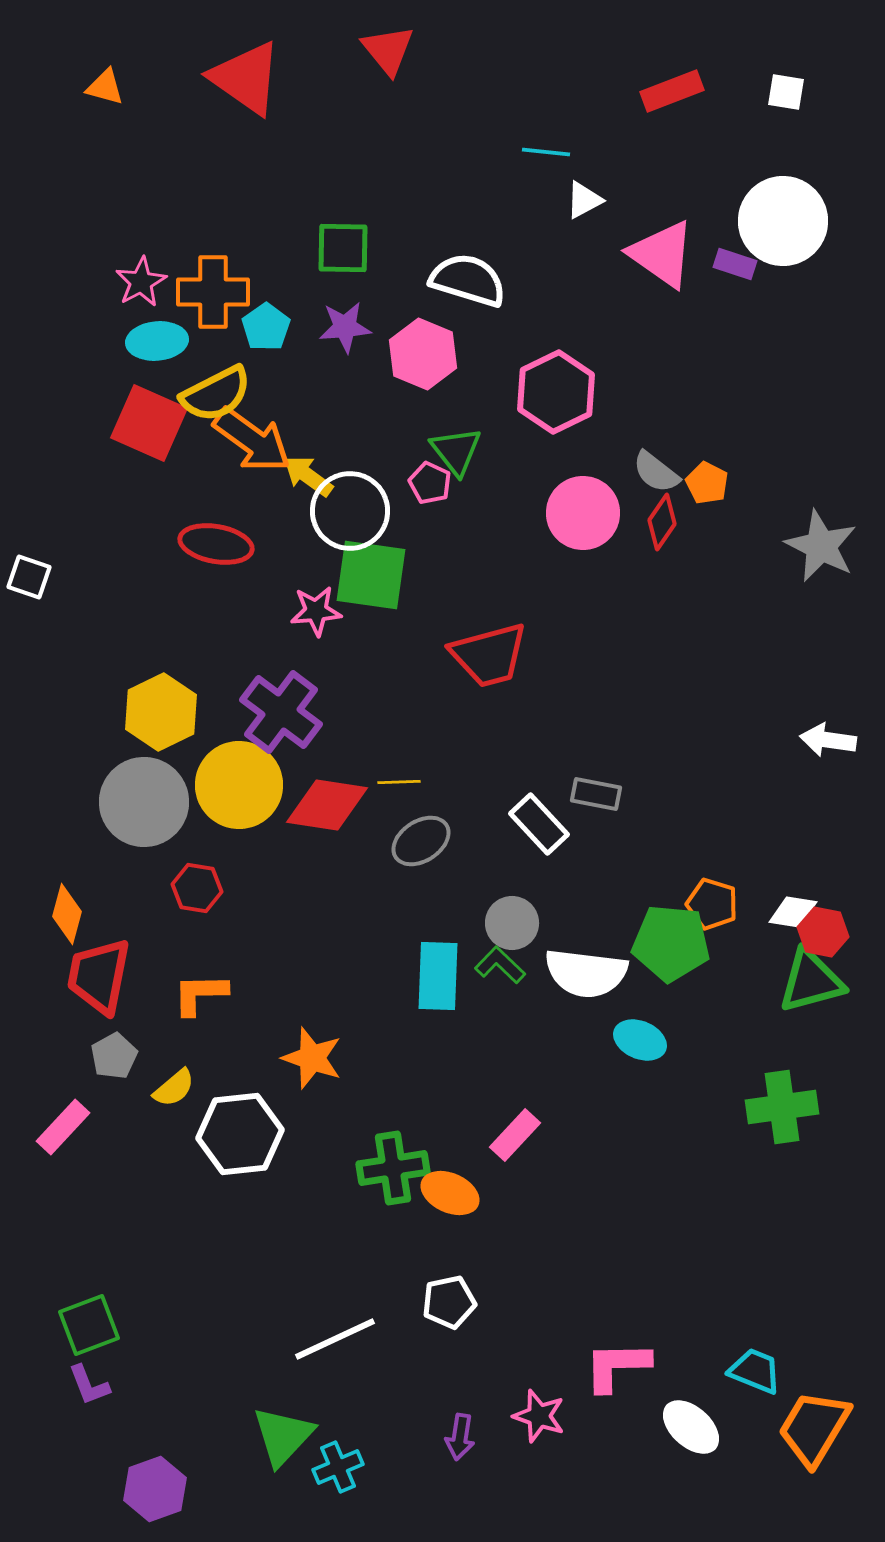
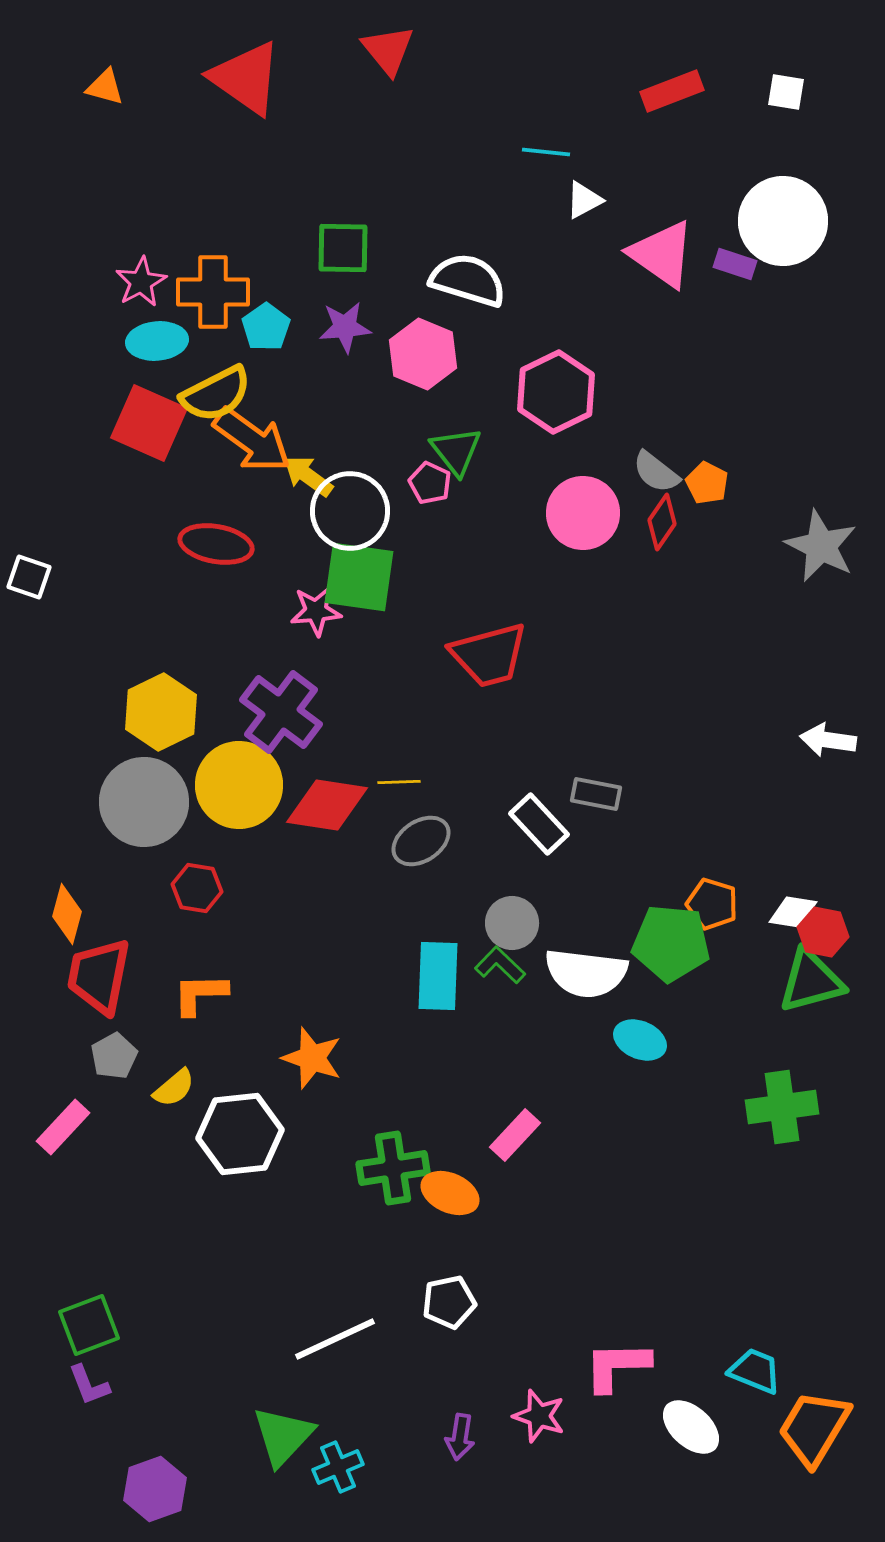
green square at (371, 575): moved 12 px left, 2 px down
